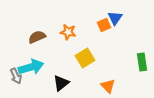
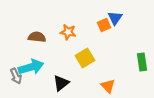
brown semicircle: rotated 30 degrees clockwise
